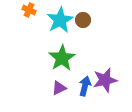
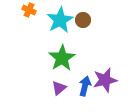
purple triangle: rotated 14 degrees counterclockwise
